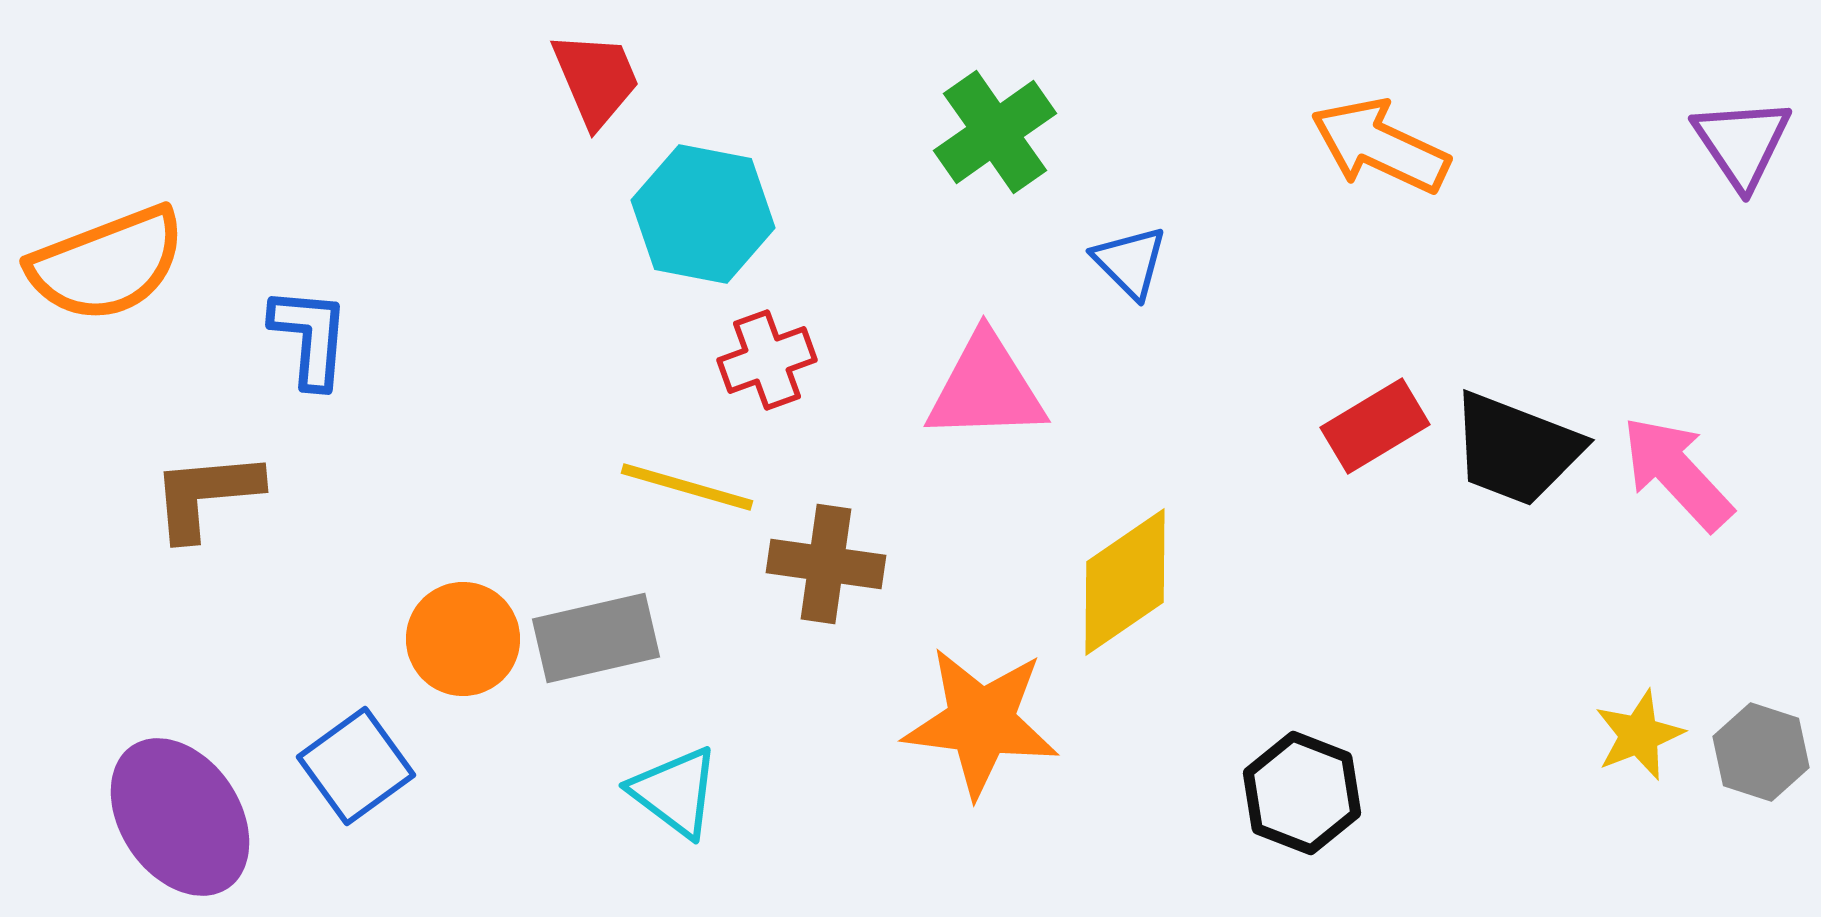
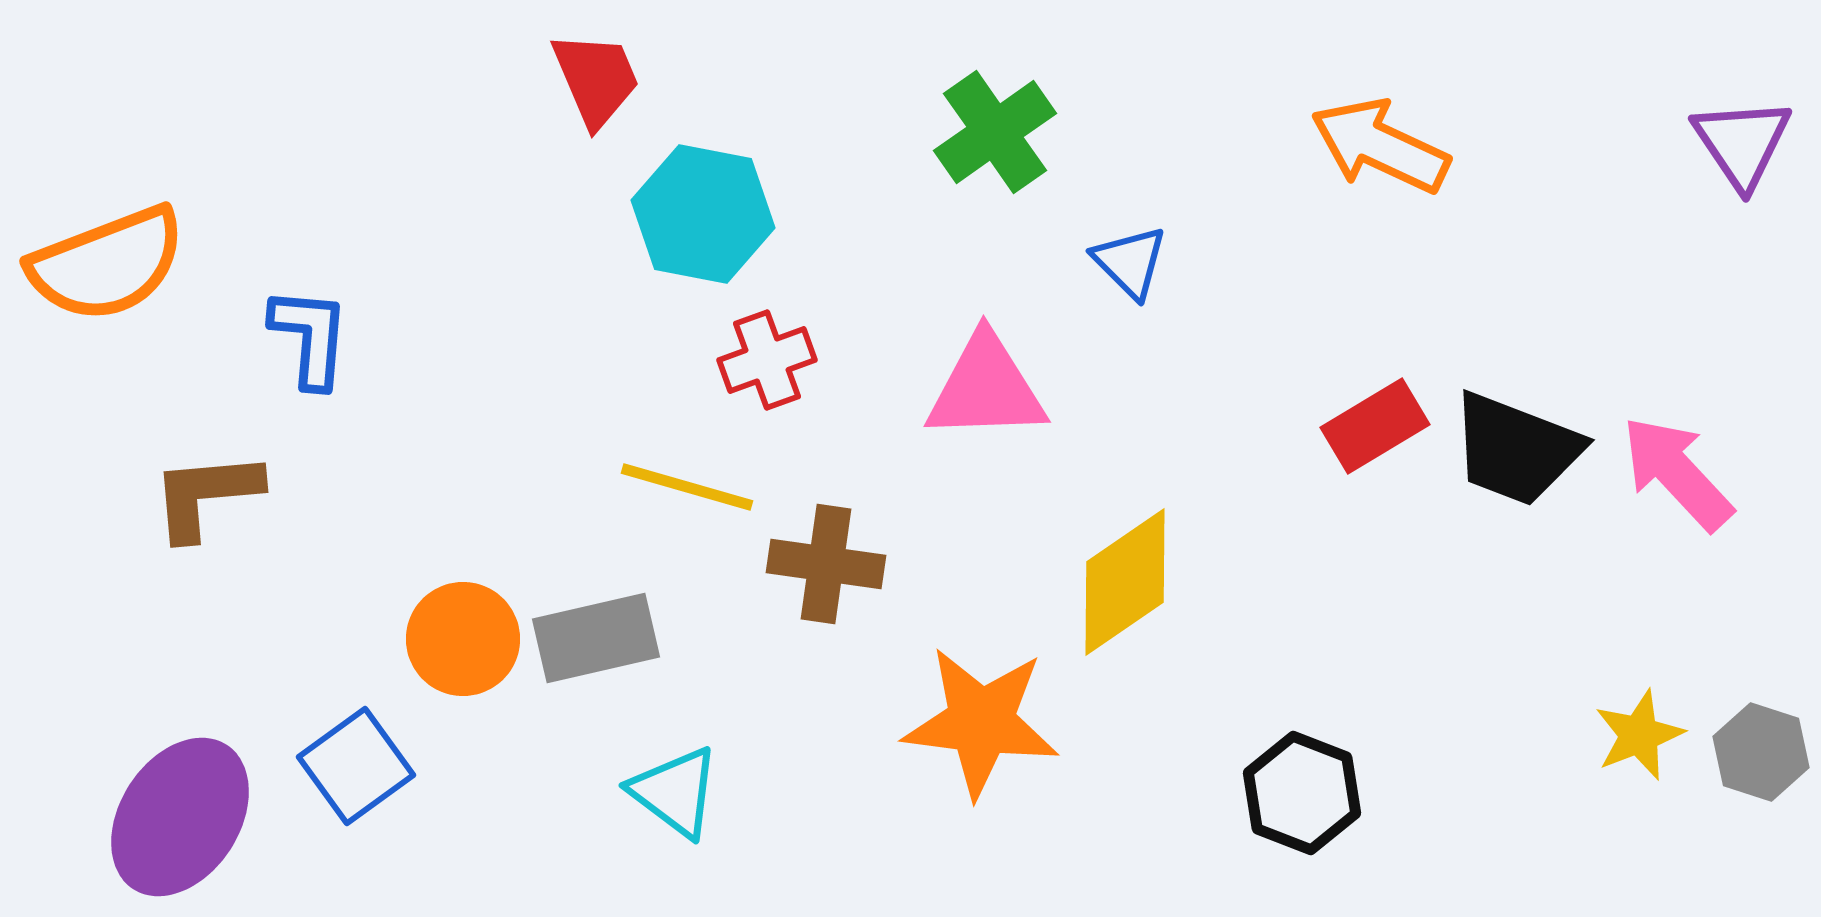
purple ellipse: rotated 67 degrees clockwise
